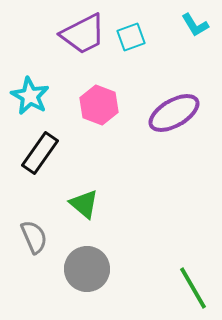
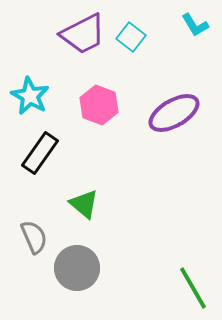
cyan square: rotated 32 degrees counterclockwise
gray circle: moved 10 px left, 1 px up
